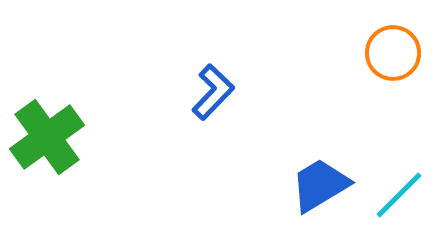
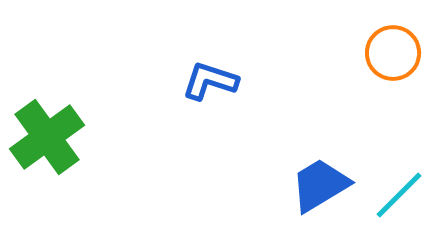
blue L-shape: moved 3 px left, 11 px up; rotated 116 degrees counterclockwise
